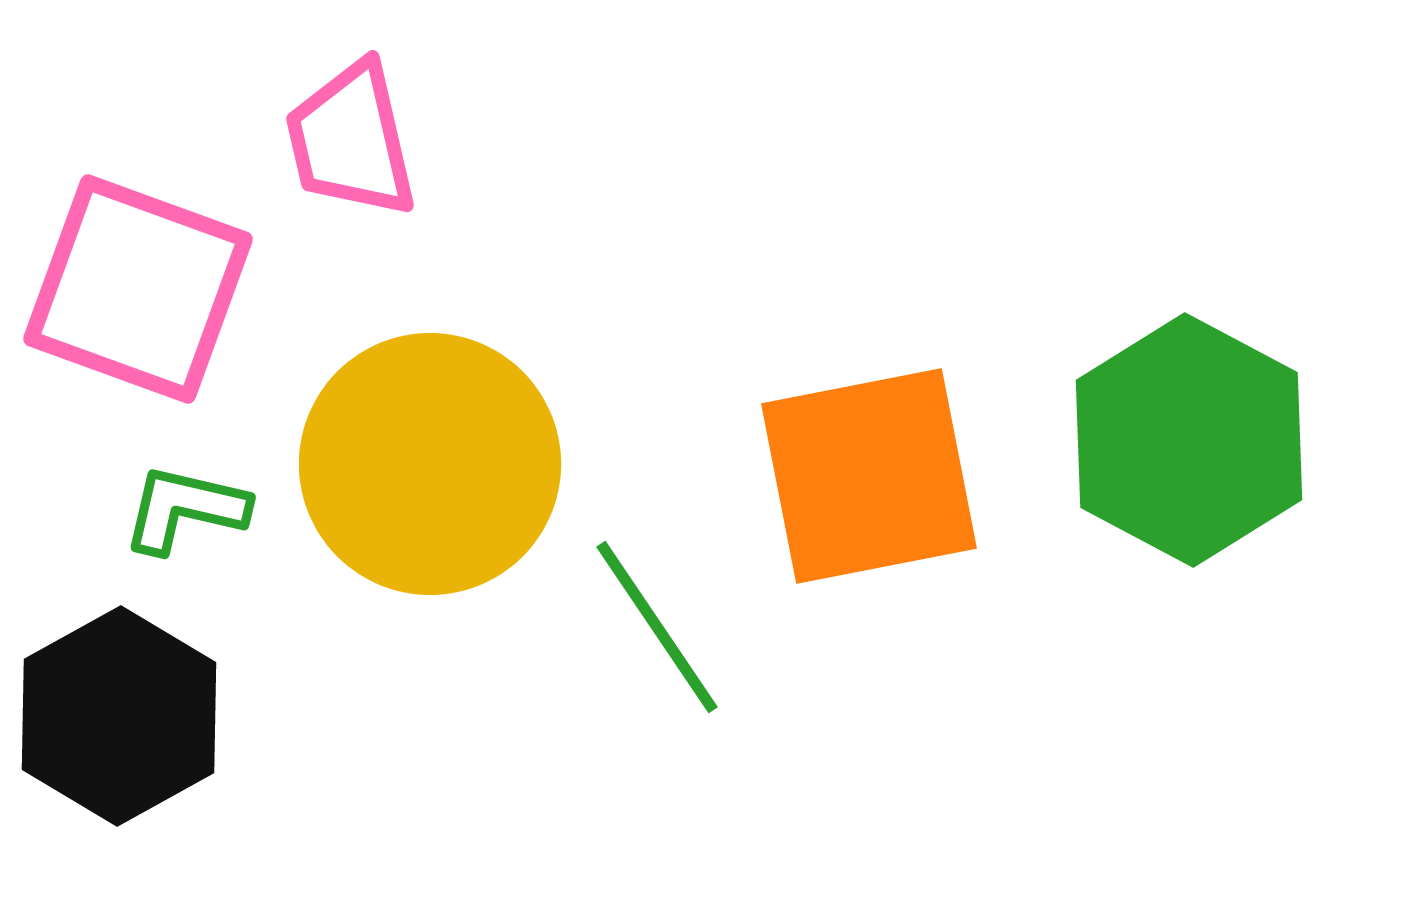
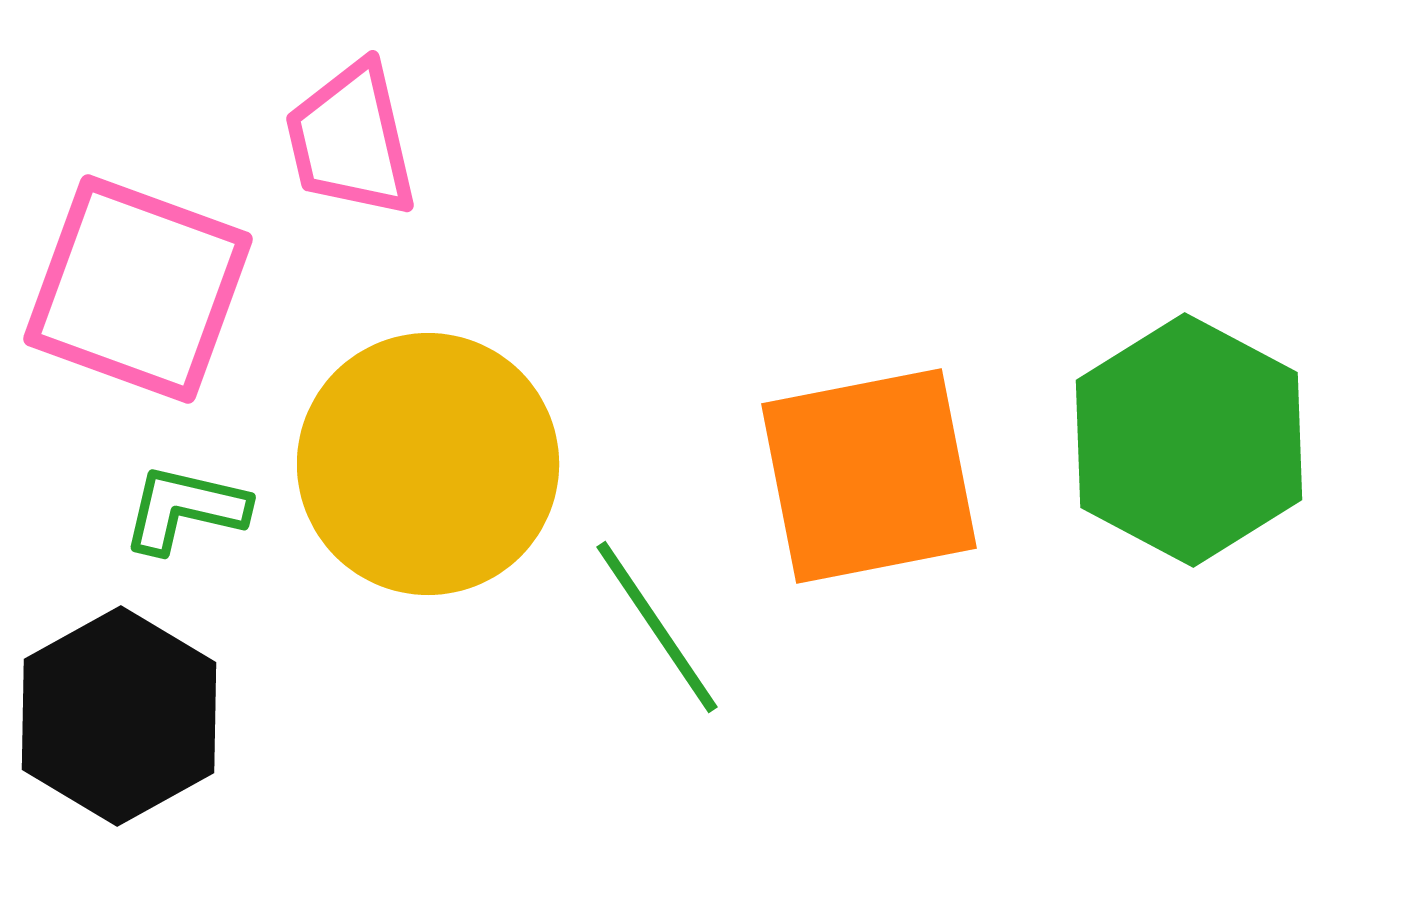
yellow circle: moved 2 px left
